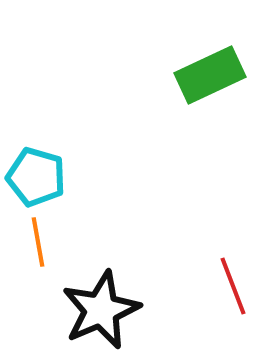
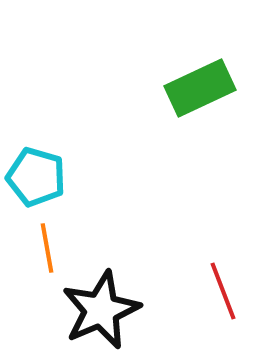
green rectangle: moved 10 px left, 13 px down
orange line: moved 9 px right, 6 px down
red line: moved 10 px left, 5 px down
